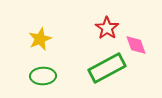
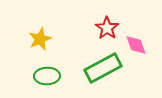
green rectangle: moved 4 px left
green ellipse: moved 4 px right
